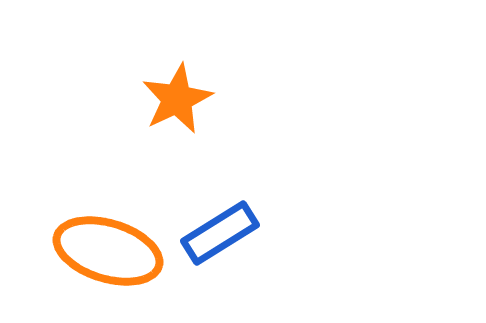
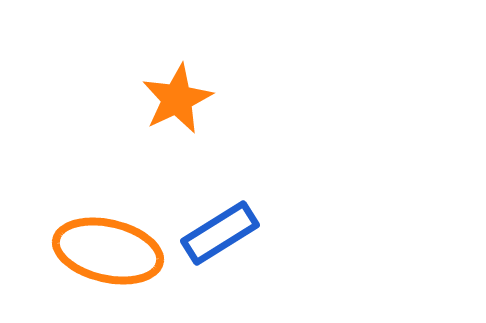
orange ellipse: rotated 4 degrees counterclockwise
